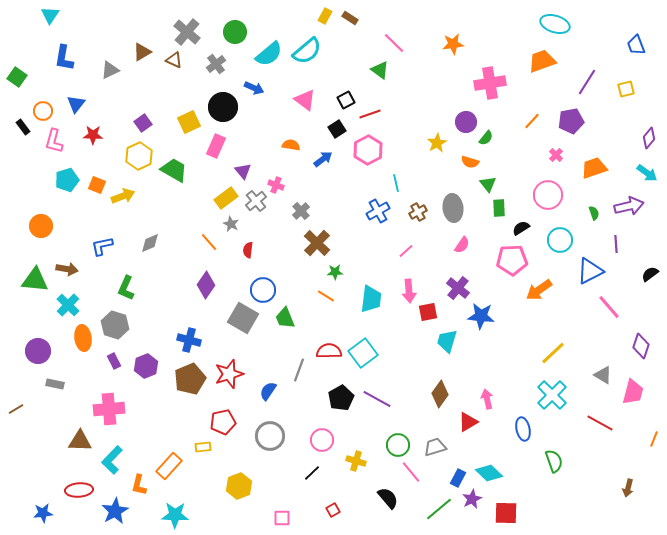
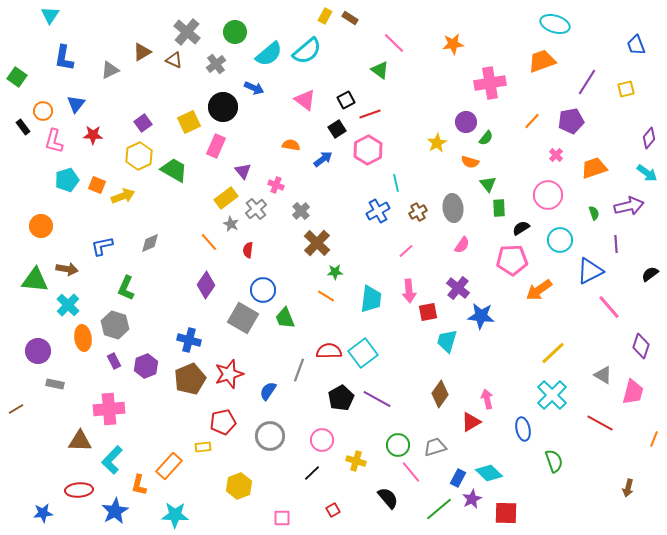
gray cross at (256, 201): moved 8 px down
red triangle at (468, 422): moved 3 px right
